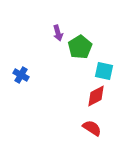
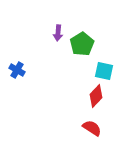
purple arrow: rotated 21 degrees clockwise
green pentagon: moved 2 px right, 3 px up
blue cross: moved 4 px left, 5 px up
red diamond: rotated 20 degrees counterclockwise
